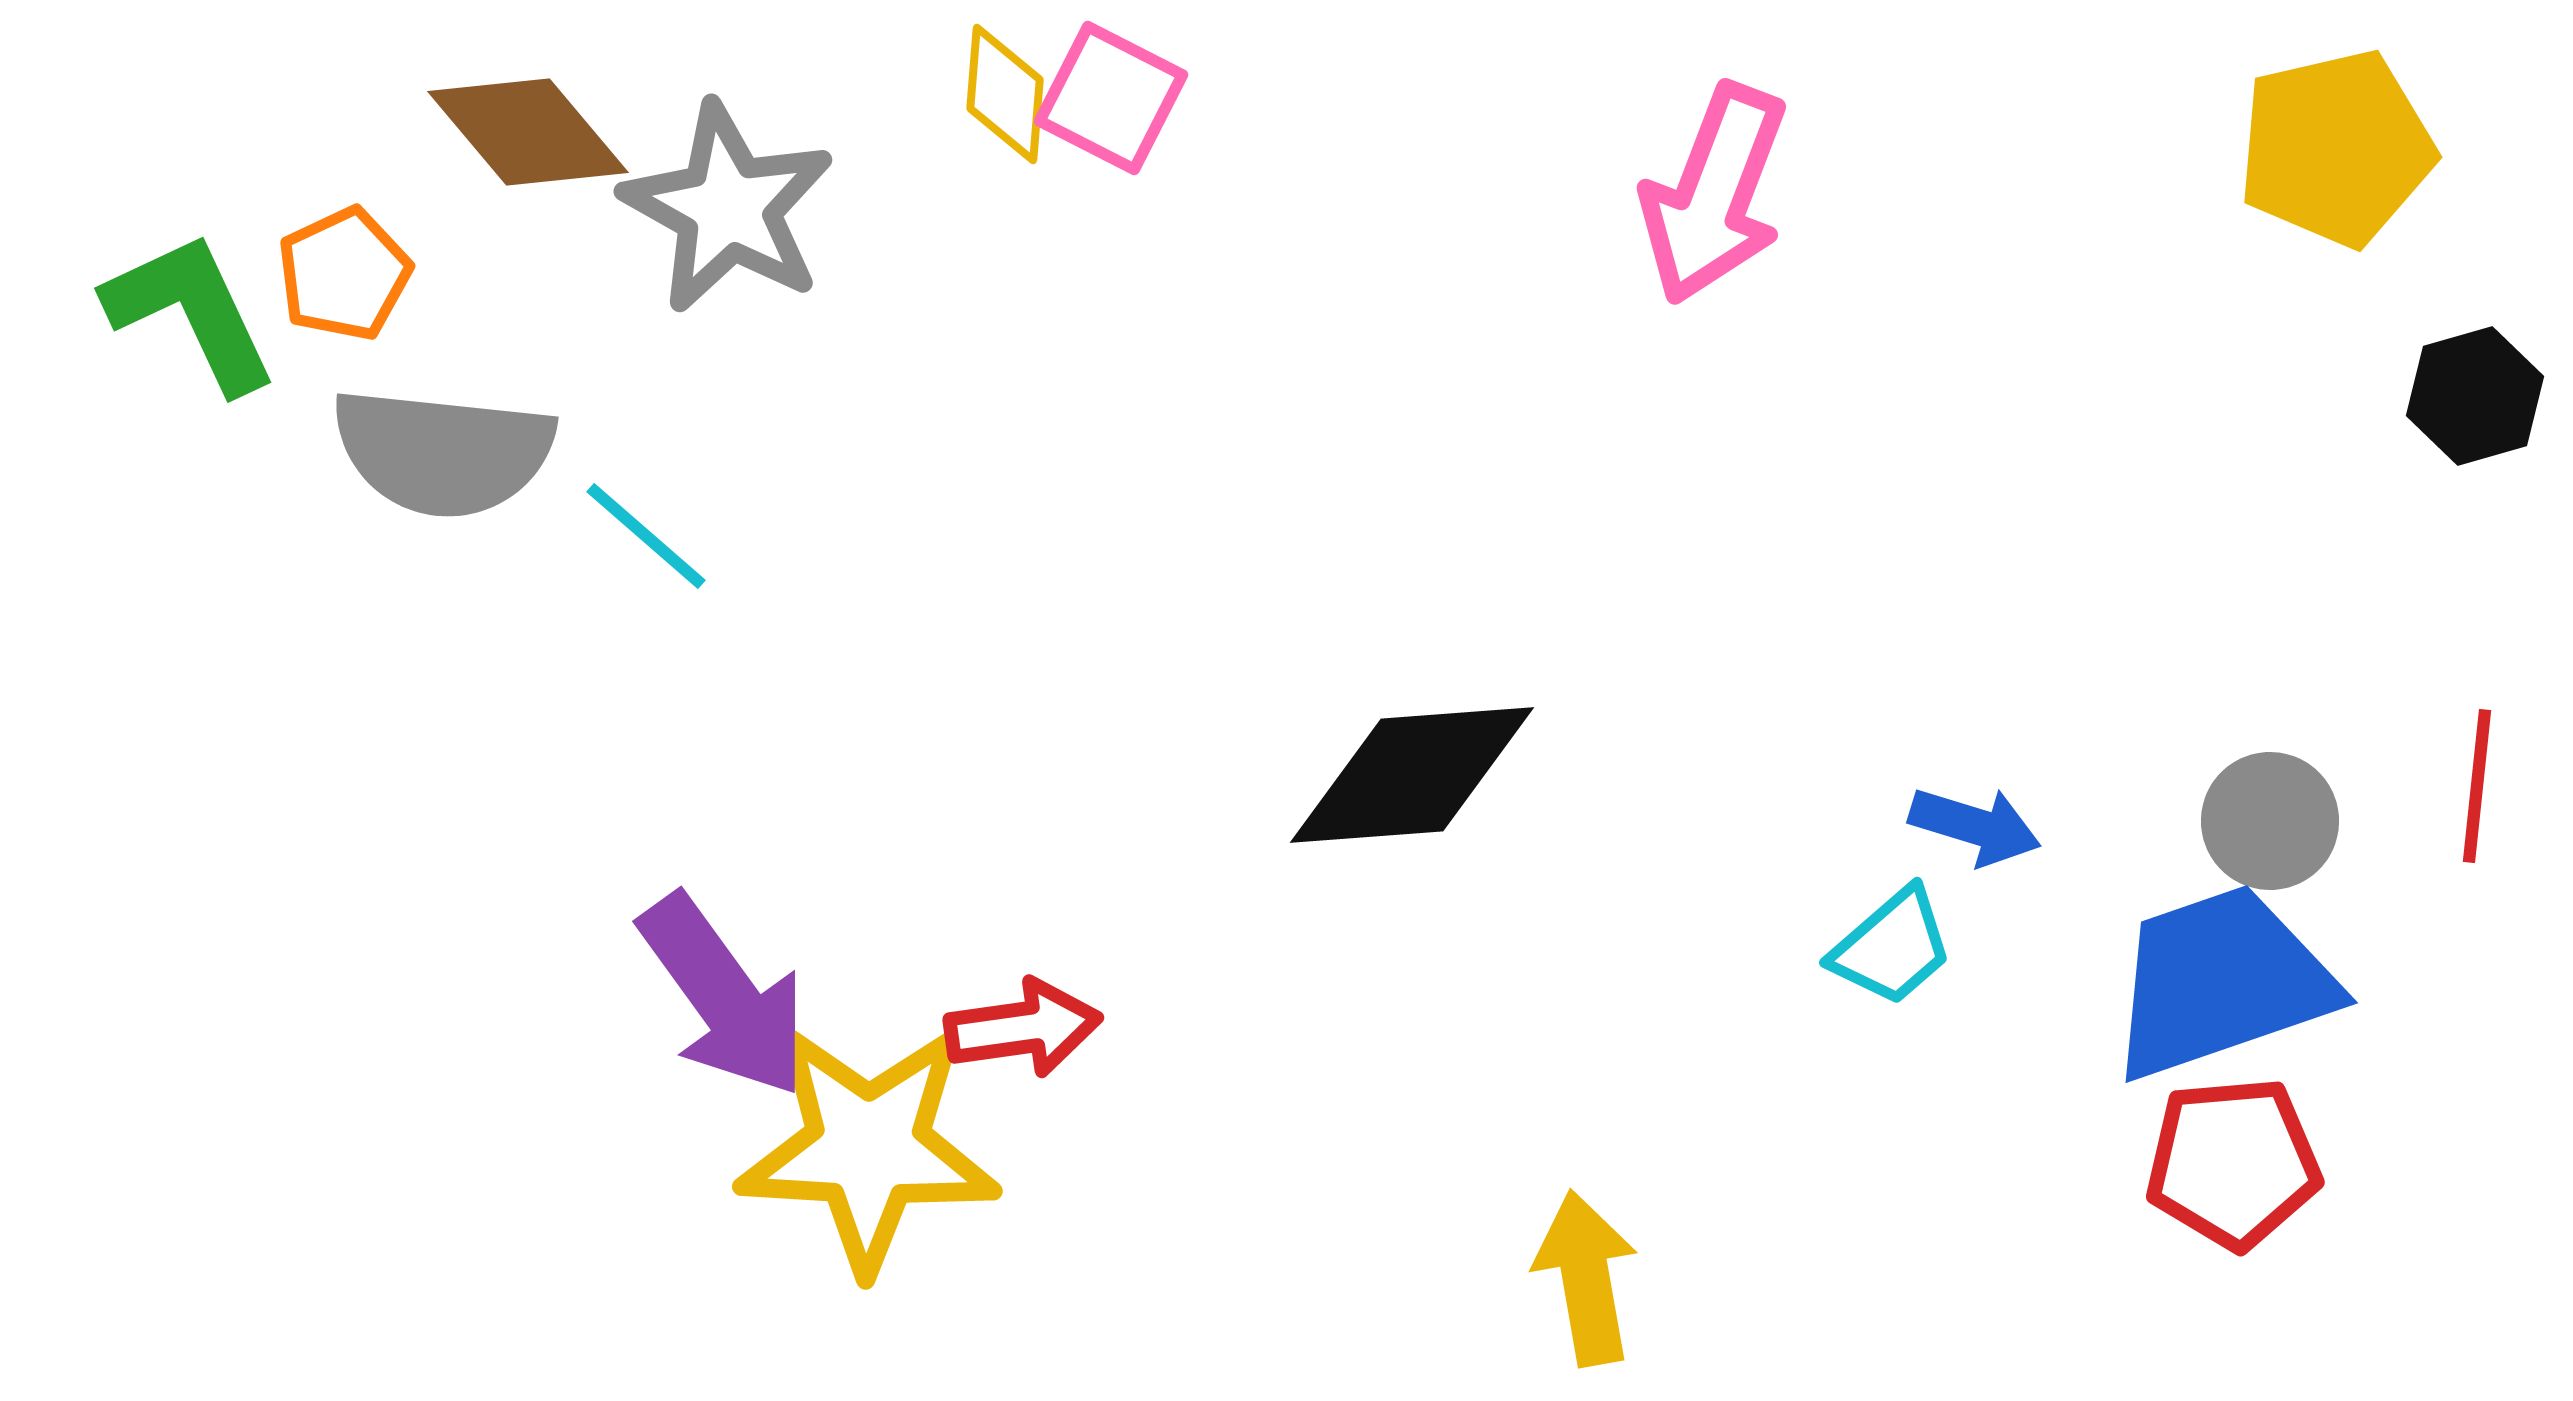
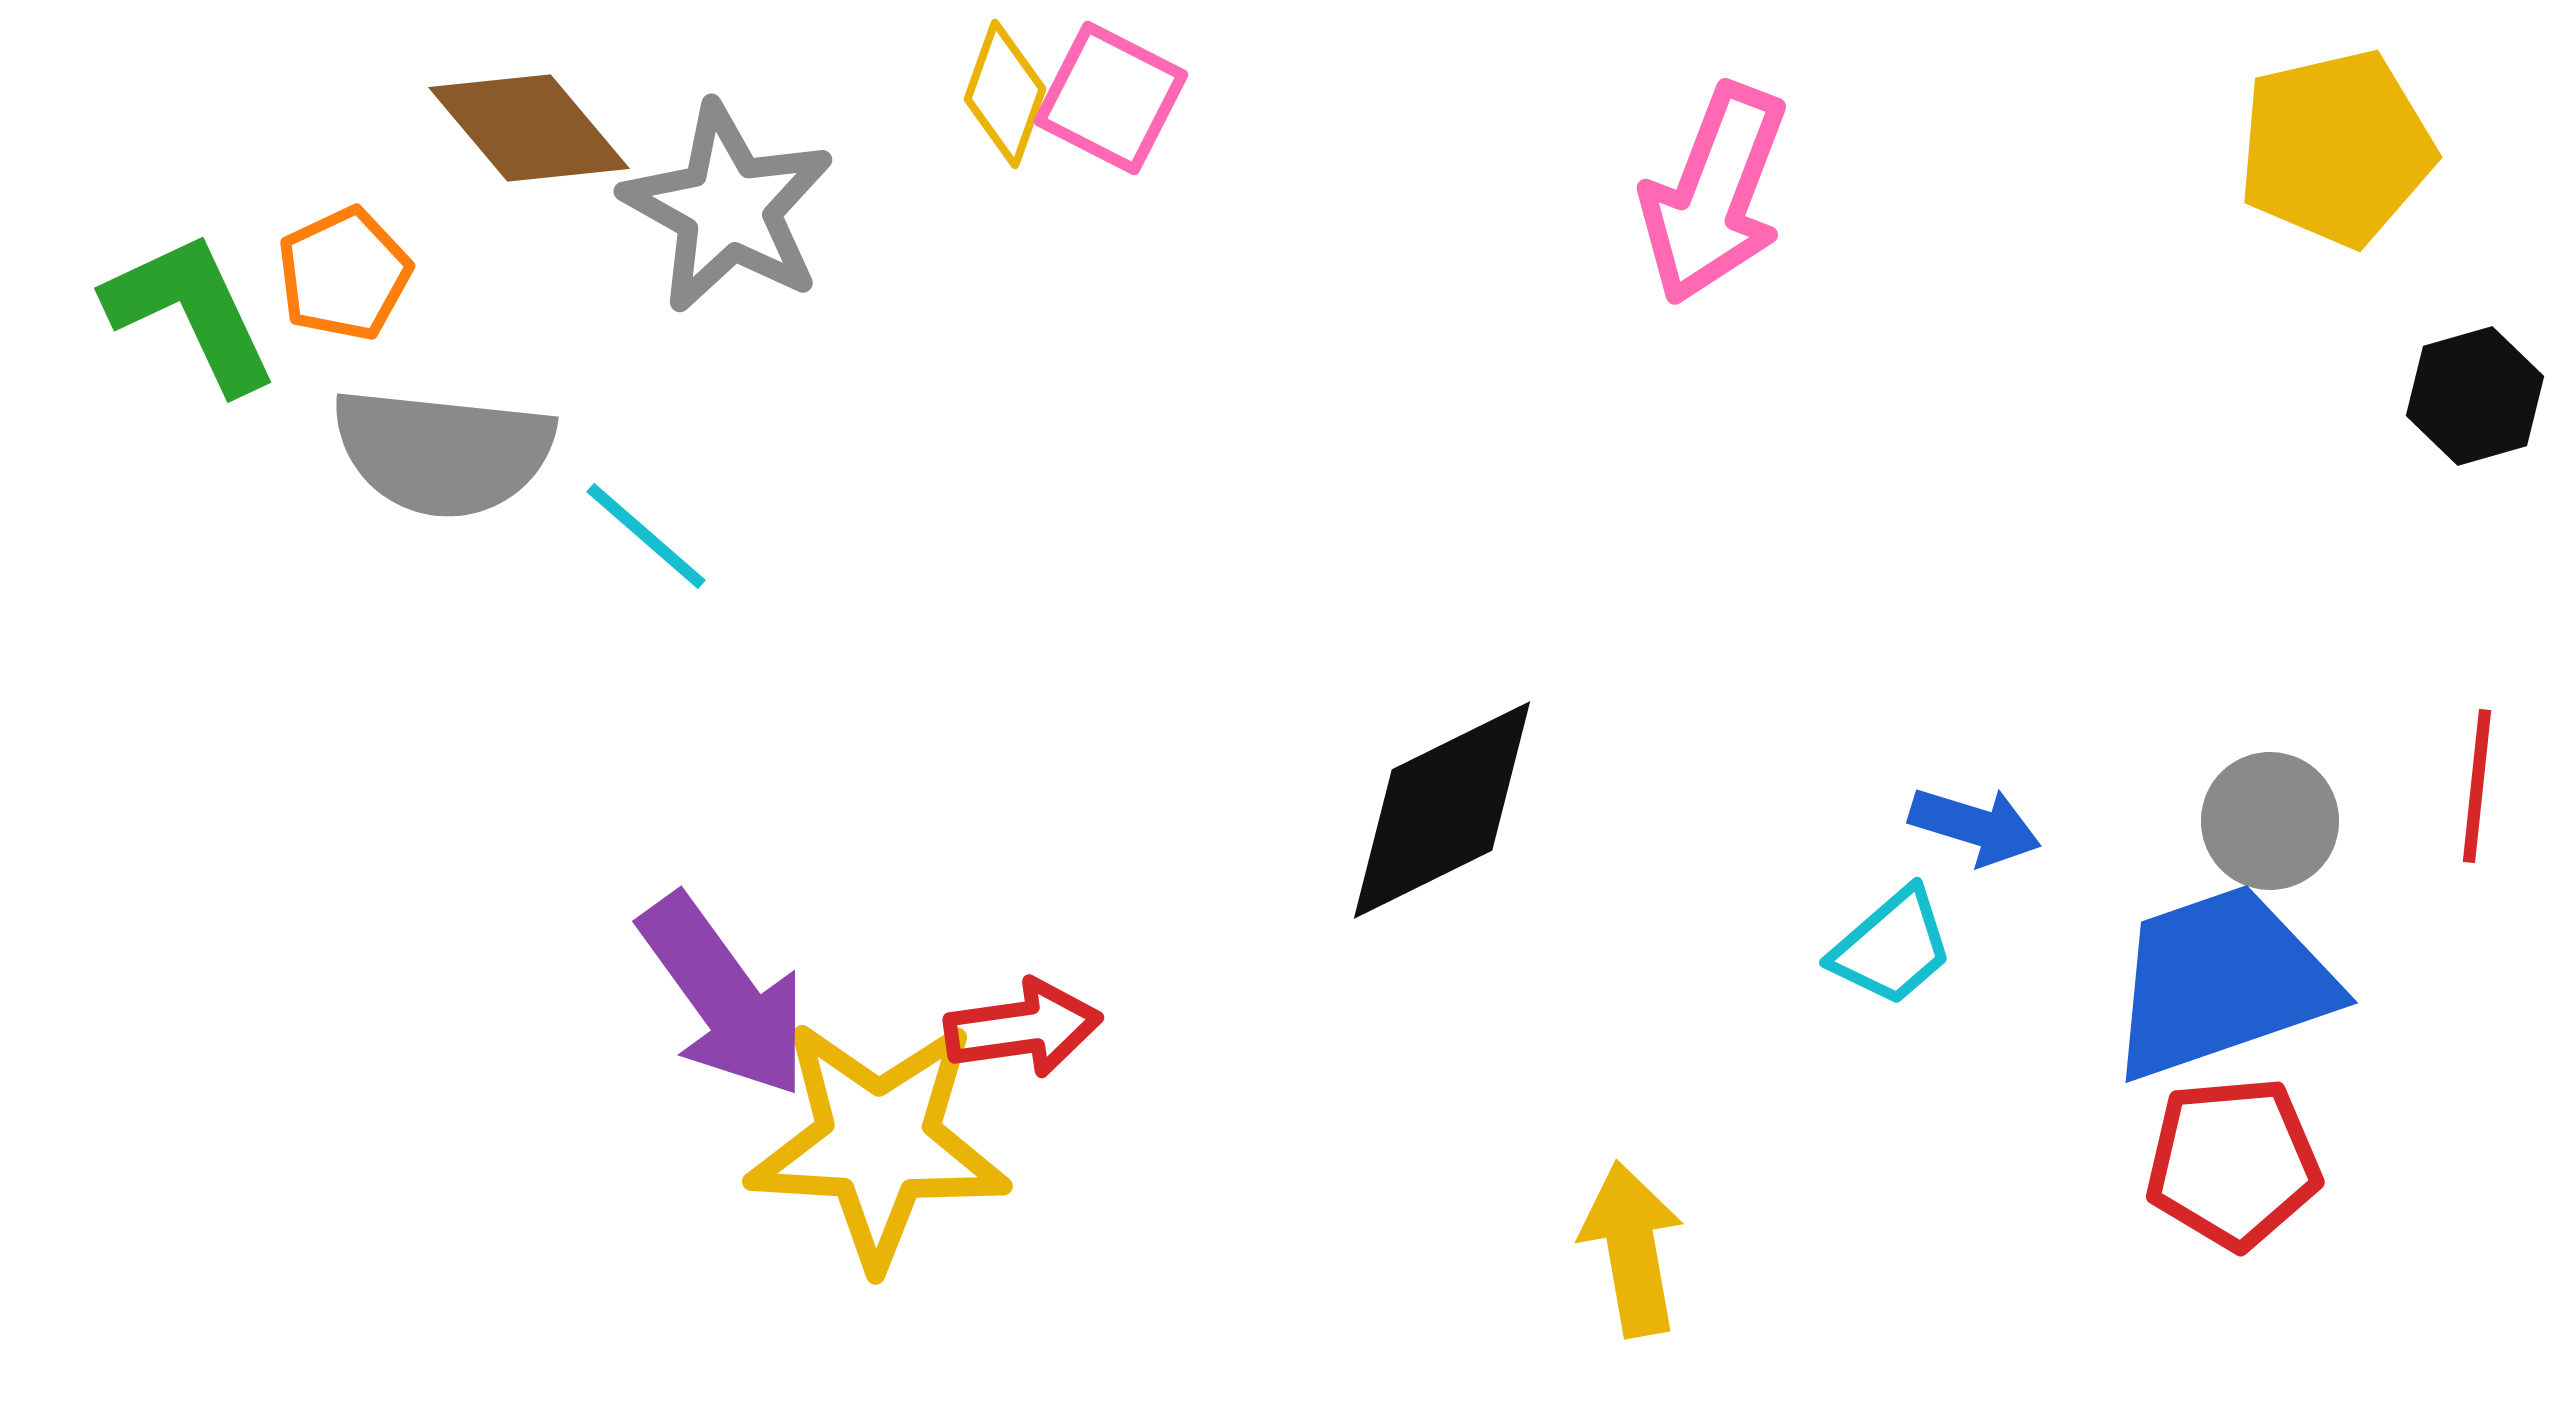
yellow diamond: rotated 15 degrees clockwise
brown diamond: moved 1 px right, 4 px up
black diamond: moved 30 px right, 35 px down; rotated 22 degrees counterclockwise
yellow star: moved 10 px right, 5 px up
yellow arrow: moved 46 px right, 29 px up
